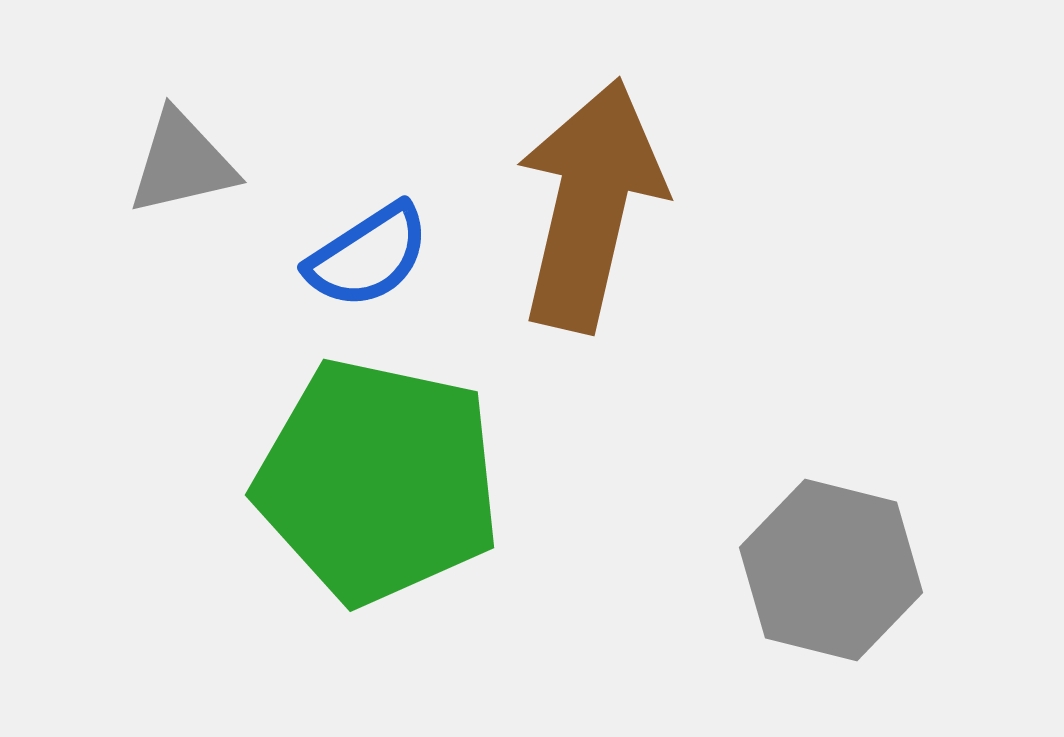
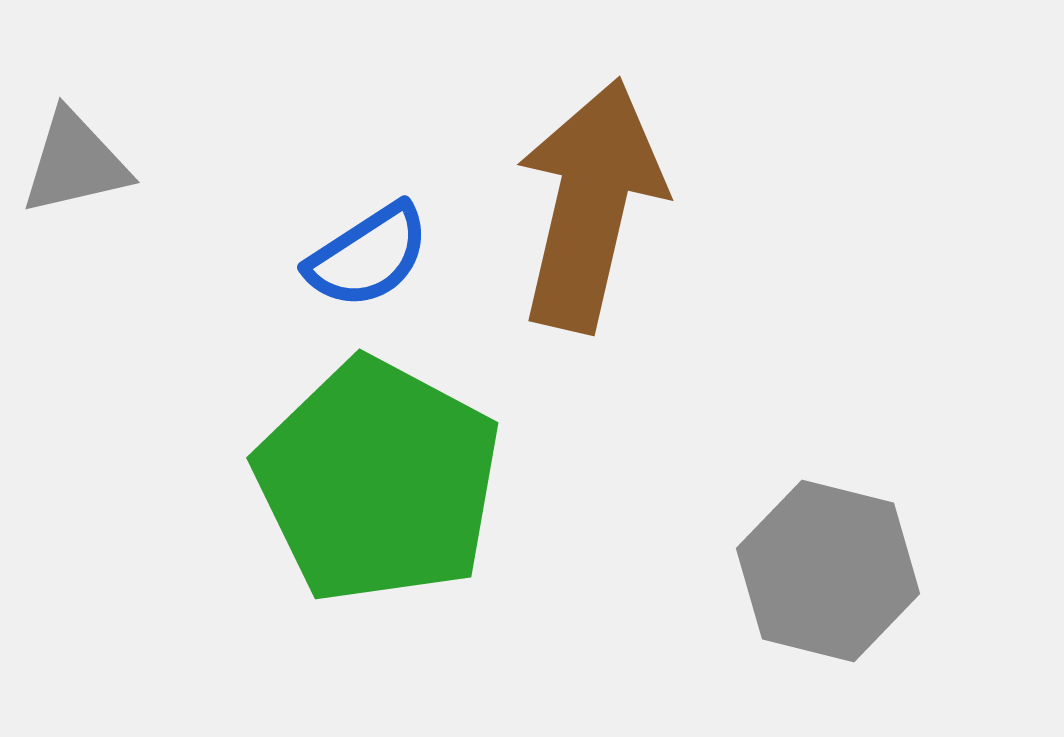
gray triangle: moved 107 px left
green pentagon: rotated 16 degrees clockwise
gray hexagon: moved 3 px left, 1 px down
